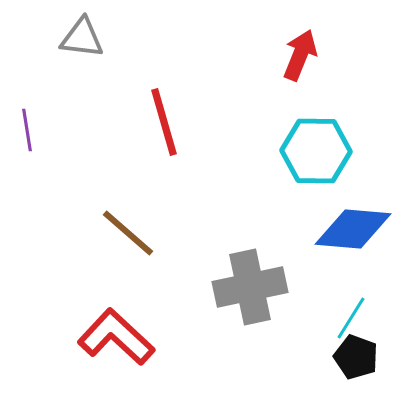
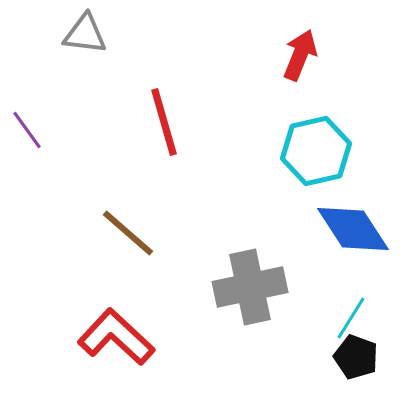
gray triangle: moved 3 px right, 4 px up
purple line: rotated 27 degrees counterclockwise
cyan hexagon: rotated 14 degrees counterclockwise
blue diamond: rotated 52 degrees clockwise
